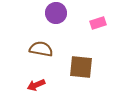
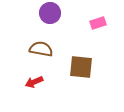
purple circle: moved 6 px left
red arrow: moved 2 px left, 3 px up
